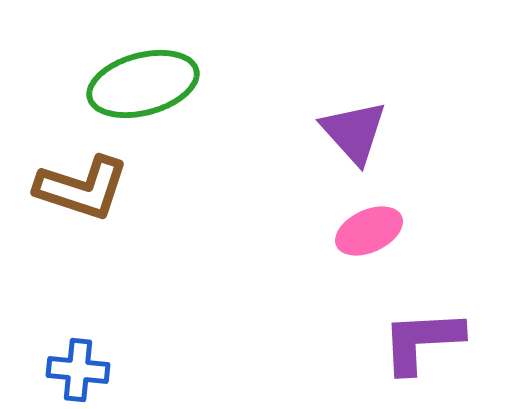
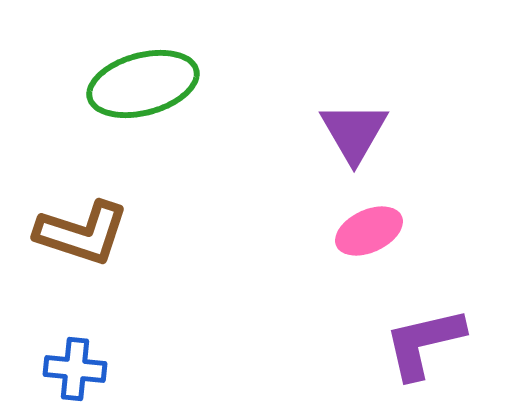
purple triangle: rotated 12 degrees clockwise
brown L-shape: moved 45 px down
purple L-shape: moved 2 px right, 2 px down; rotated 10 degrees counterclockwise
blue cross: moved 3 px left, 1 px up
